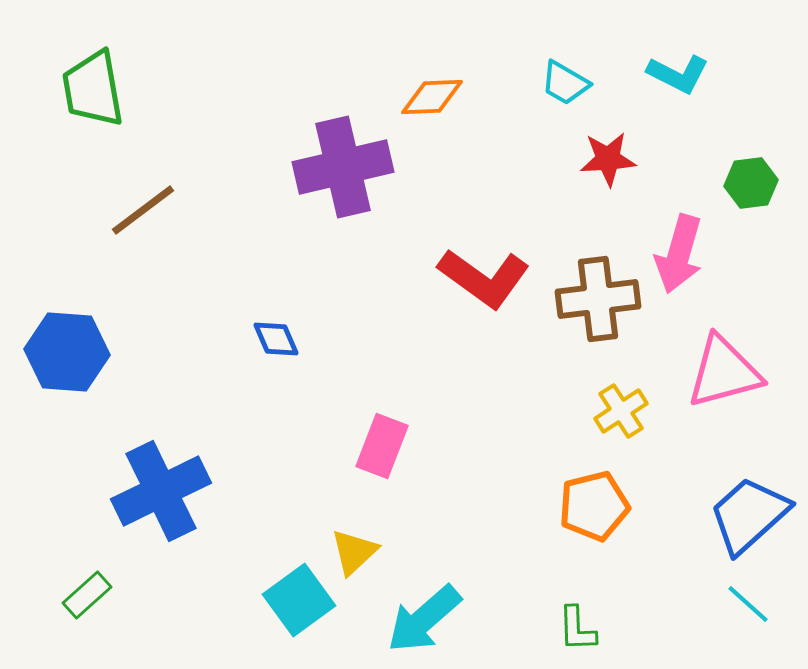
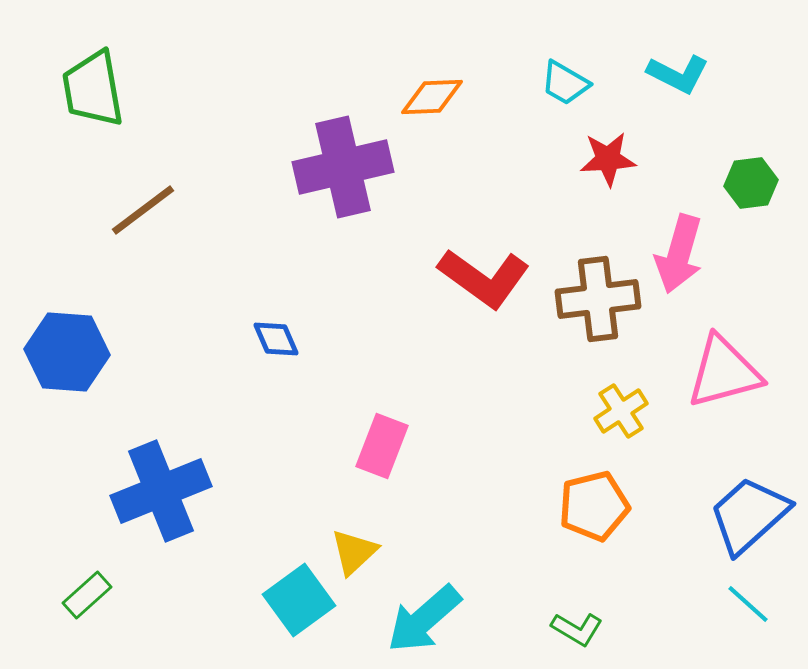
blue cross: rotated 4 degrees clockwise
green L-shape: rotated 57 degrees counterclockwise
